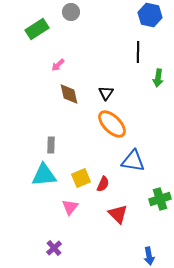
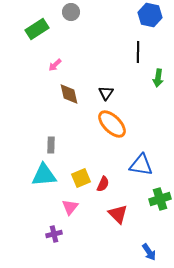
pink arrow: moved 3 px left
blue triangle: moved 8 px right, 4 px down
purple cross: moved 14 px up; rotated 28 degrees clockwise
blue arrow: moved 4 px up; rotated 24 degrees counterclockwise
